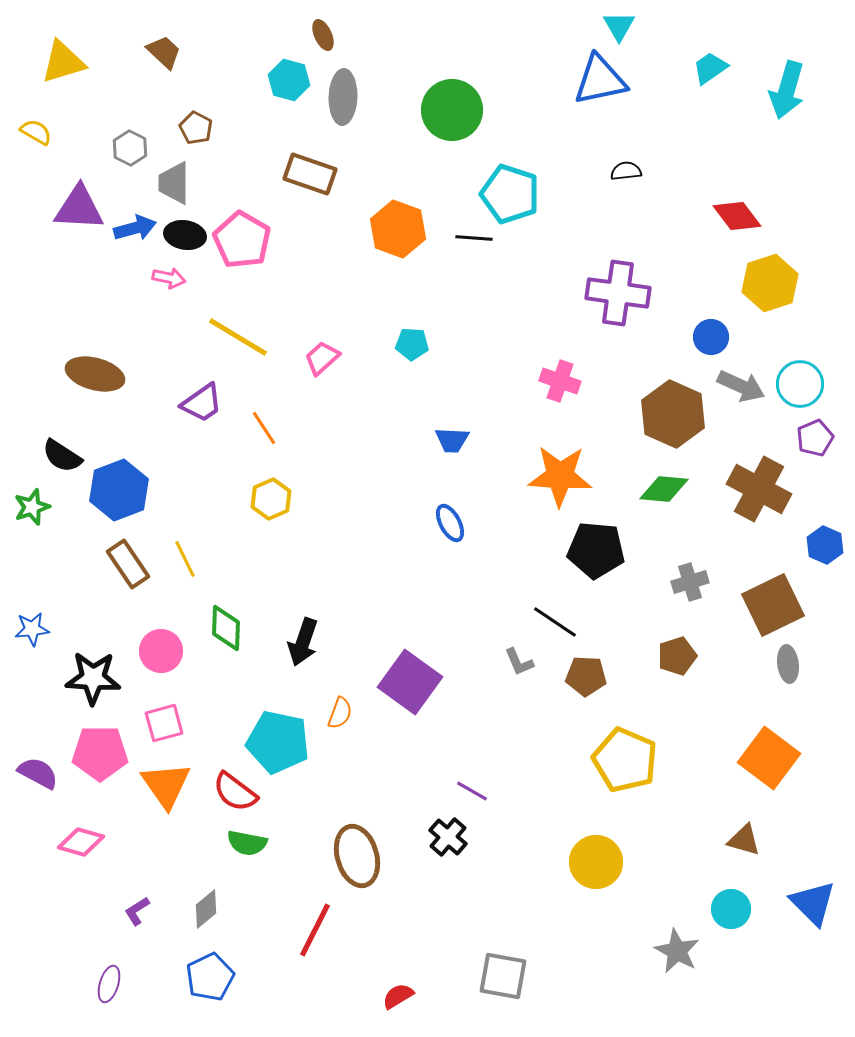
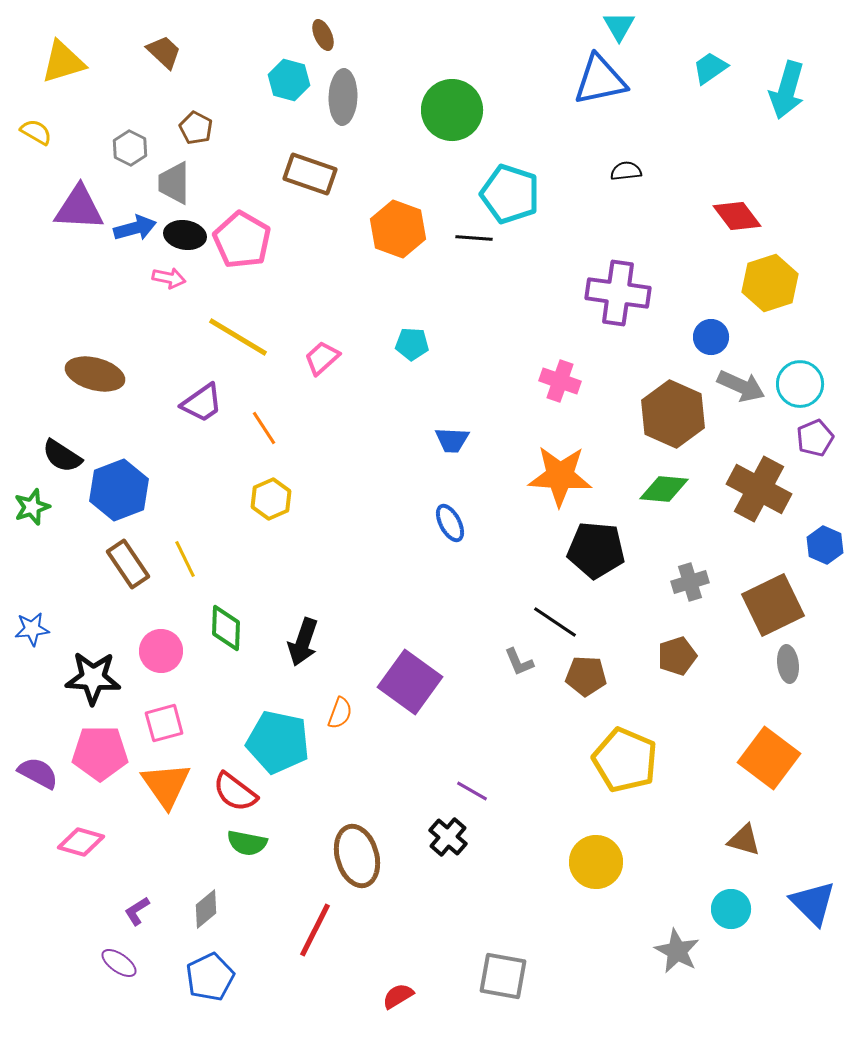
purple ellipse at (109, 984): moved 10 px right, 21 px up; rotated 72 degrees counterclockwise
